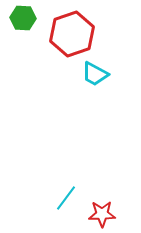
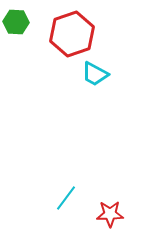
green hexagon: moved 7 px left, 4 px down
red star: moved 8 px right
